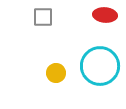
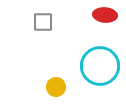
gray square: moved 5 px down
yellow circle: moved 14 px down
